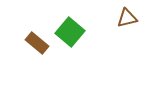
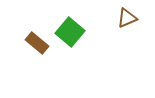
brown triangle: rotated 10 degrees counterclockwise
